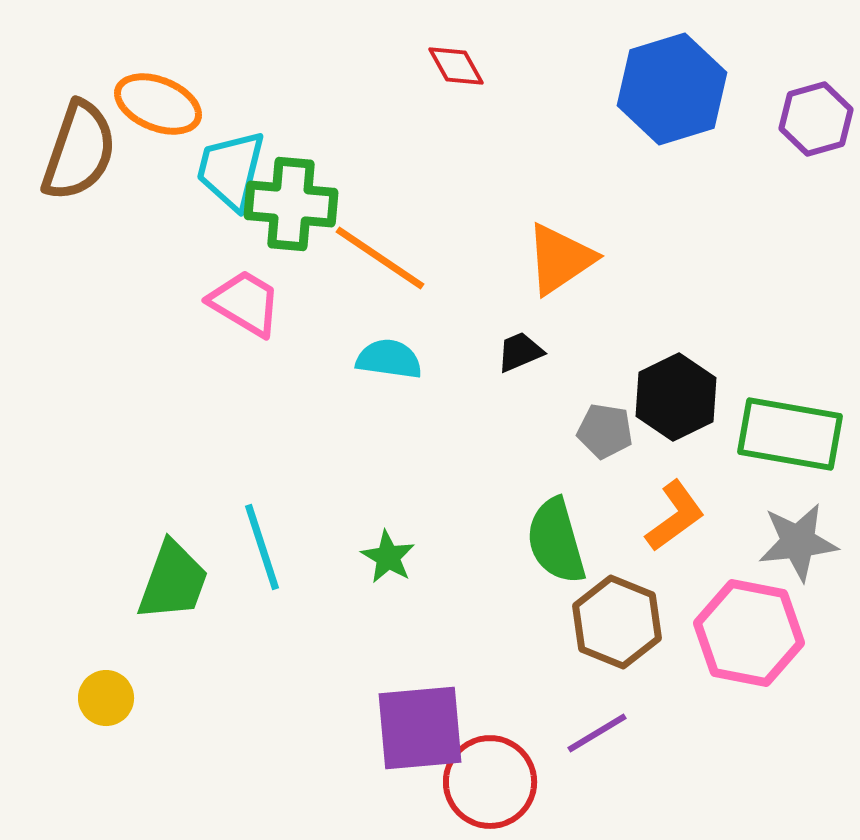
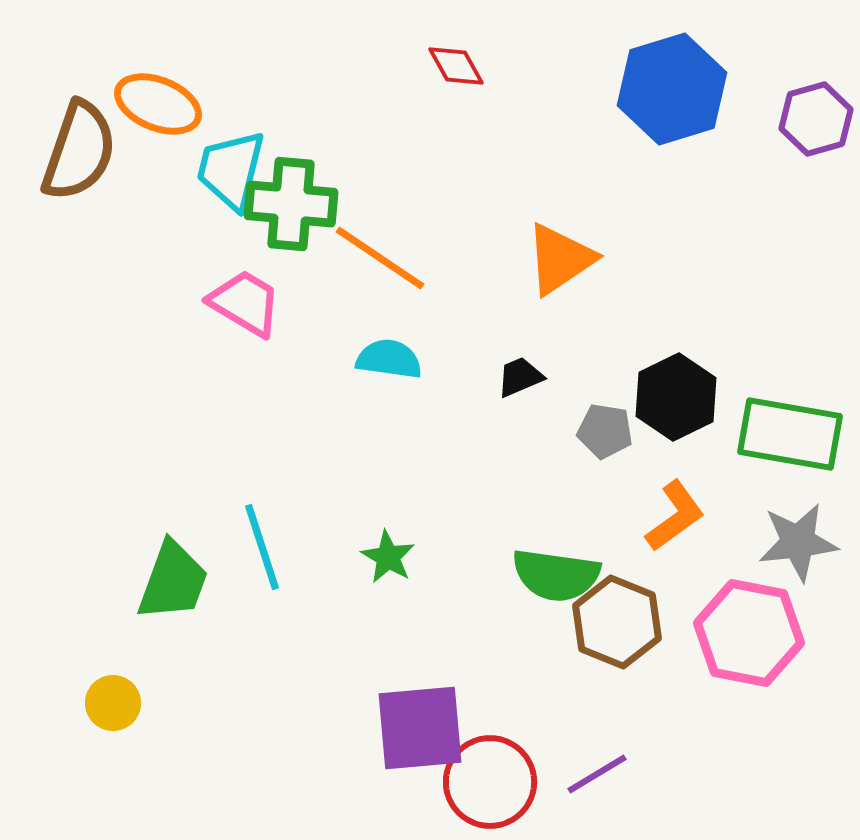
black trapezoid: moved 25 px down
green semicircle: moved 34 px down; rotated 66 degrees counterclockwise
yellow circle: moved 7 px right, 5 px down
purple line: moved 41 px down
